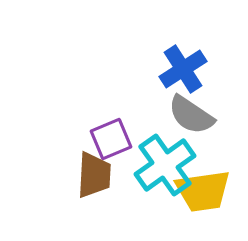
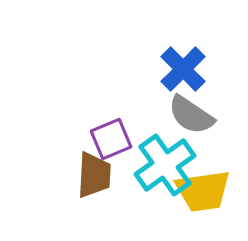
blue cross: rotated 12 degrees counterclockwise
